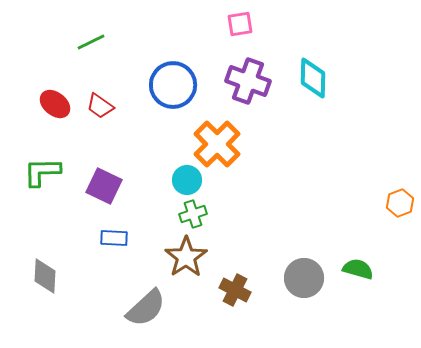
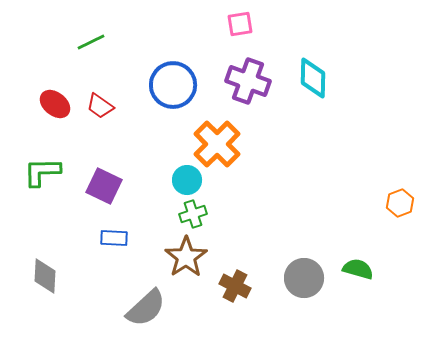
brown cross: moved 4 px up
